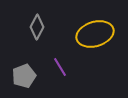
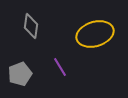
gray diamond: moved 6 px left, 1 px up; rotated 20 degrees counterclockwise
gray pentagon: moved 4 px left, 2 px up
